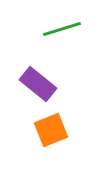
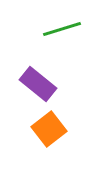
orange square: moved 2 px left, 1 px up; rotated 16 degrees counterclockwise
